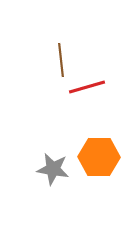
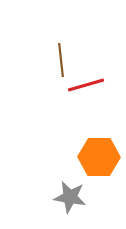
red line: moved 1 px left, 2 px up
gray star: moved 17 px right, 28 px down
